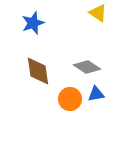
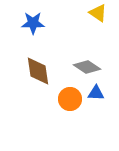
blue star: rotated 20 degrees clockwise
blue triangle: moved 1 px up; rotated 12 degrees clockwise
